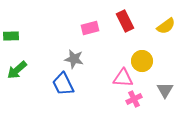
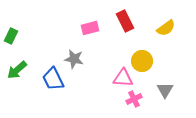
yellow semicircle: moved 2 px down
green rectangle: rotated 63 degrees counterclockwise
blue trapezoid: moved 10 px left, 5 px up
